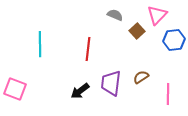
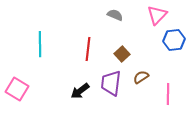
brown square: moved 15 px left, 23 px down
pink square: moved 2 px right; rotated 10 degrees clockwise
